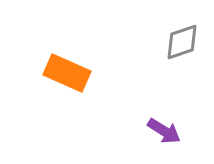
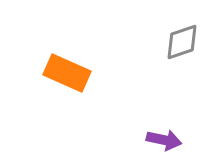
purple arrow: moved 9 px down; rotated 20 degrees counterclockwise
